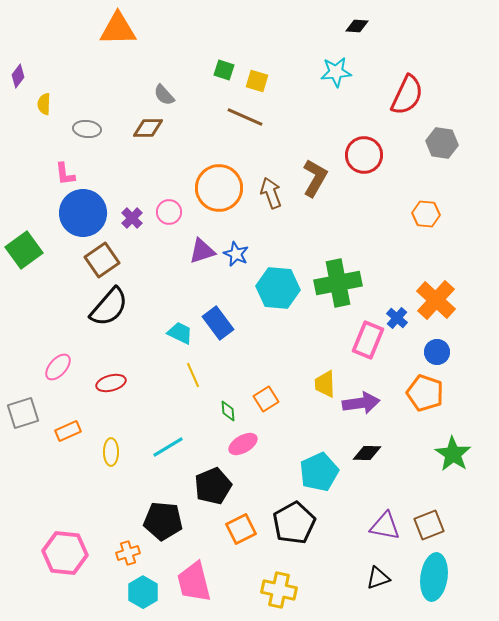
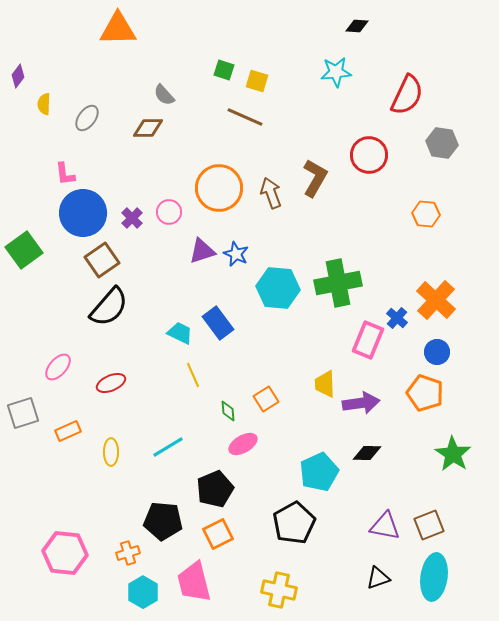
gray ellipse at (87, 129): moved 11 px up; rotated 60 degrees counterclockwise
red circle at (364, 155): moved 5 px right
red ellipse at (111, 383): rotated 8 degrees counterclockwise
black pentagon at (213, 486): moved 2 px right, 3 px down
orange square at (241, 529): moved 23 px left, 5 px down
